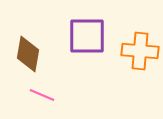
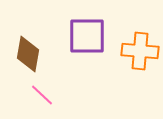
pink line: rotated 20 degrees clockwise
